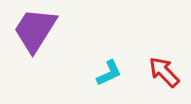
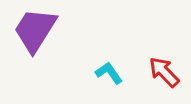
cyan L-shape: rotated 100 degrees counterclockwise
